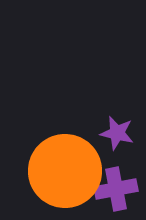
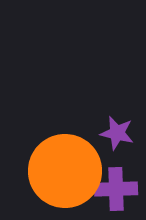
purple cross: rotated 9 degrees clockwise
